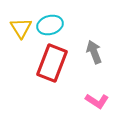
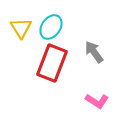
cyan ellipse: moved 1 px right, 2 px down; rotated 40 degrees counterclockwise
gray arrow: rotated 15 degrees counterclockwise
